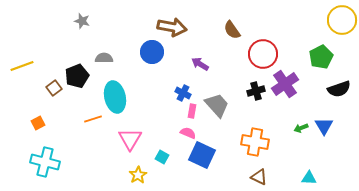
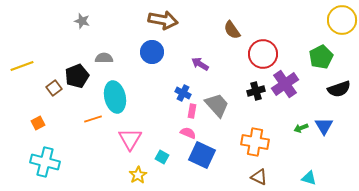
brown arrow: moved 9 px left, 7 px up
cyan triangle: rotated 14 degrees clockwise
